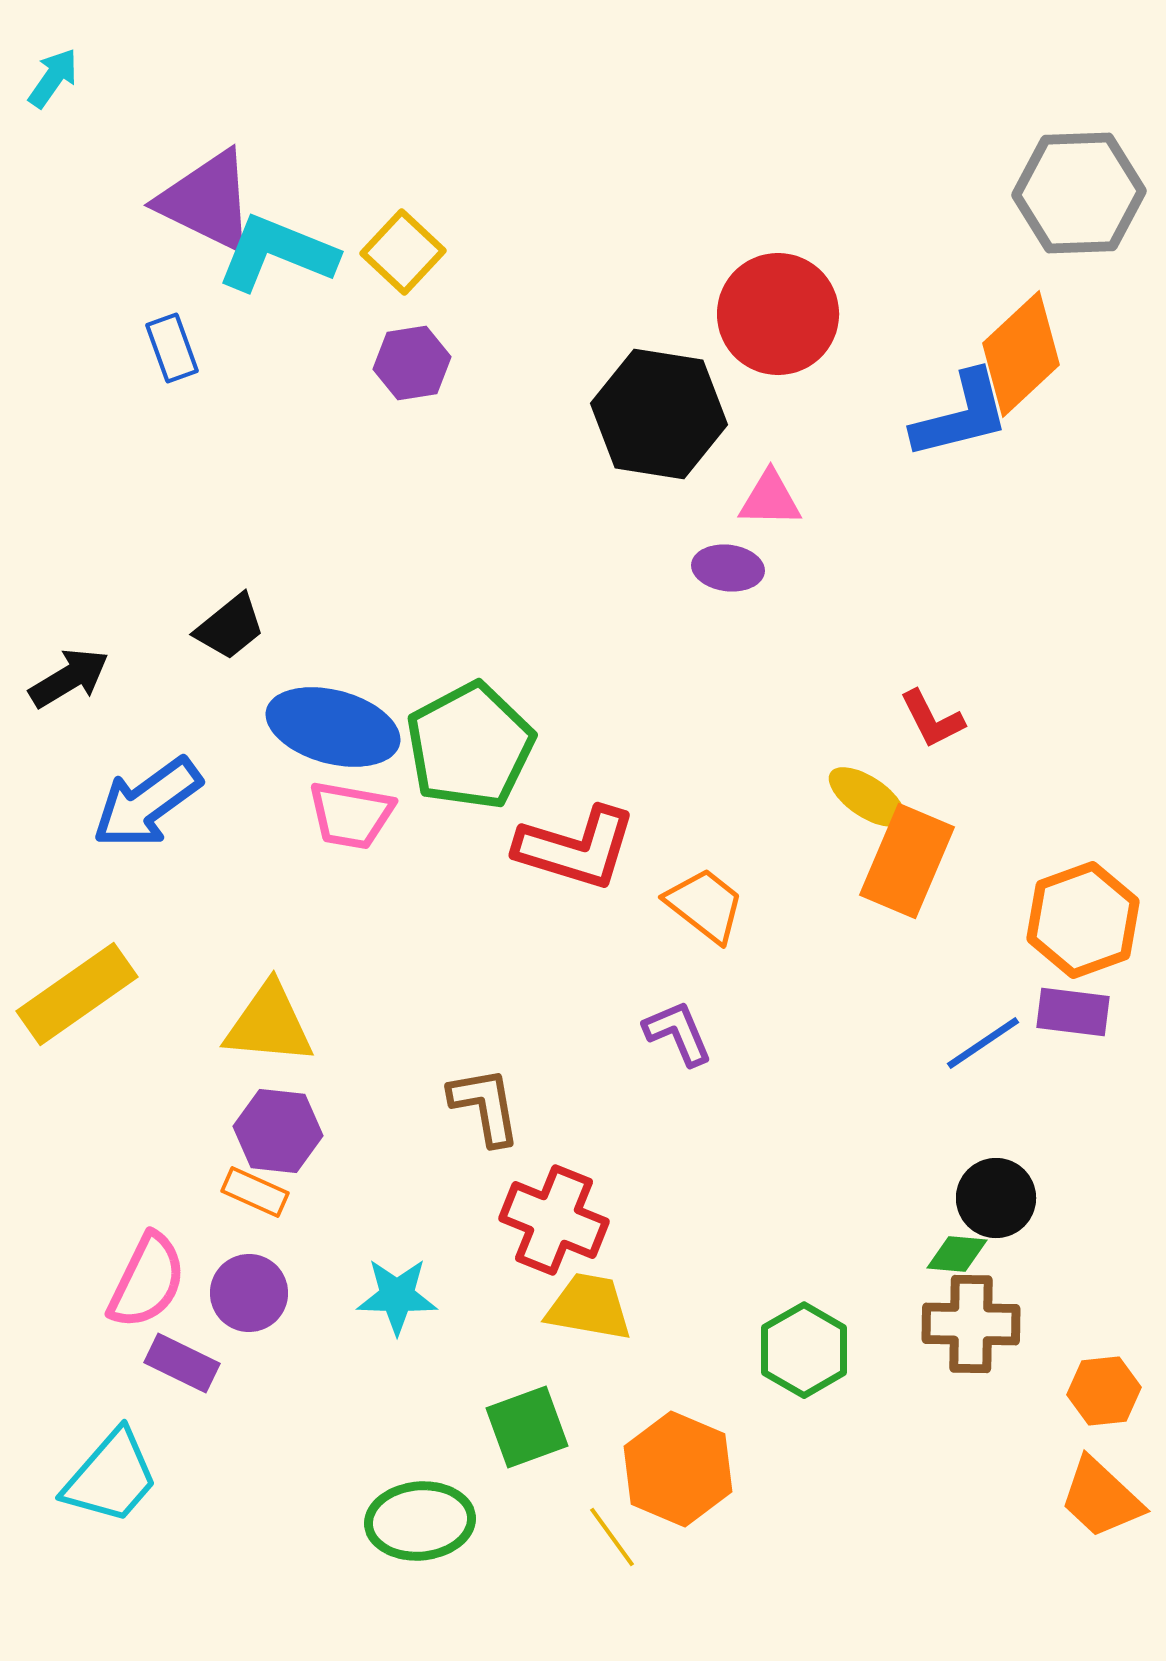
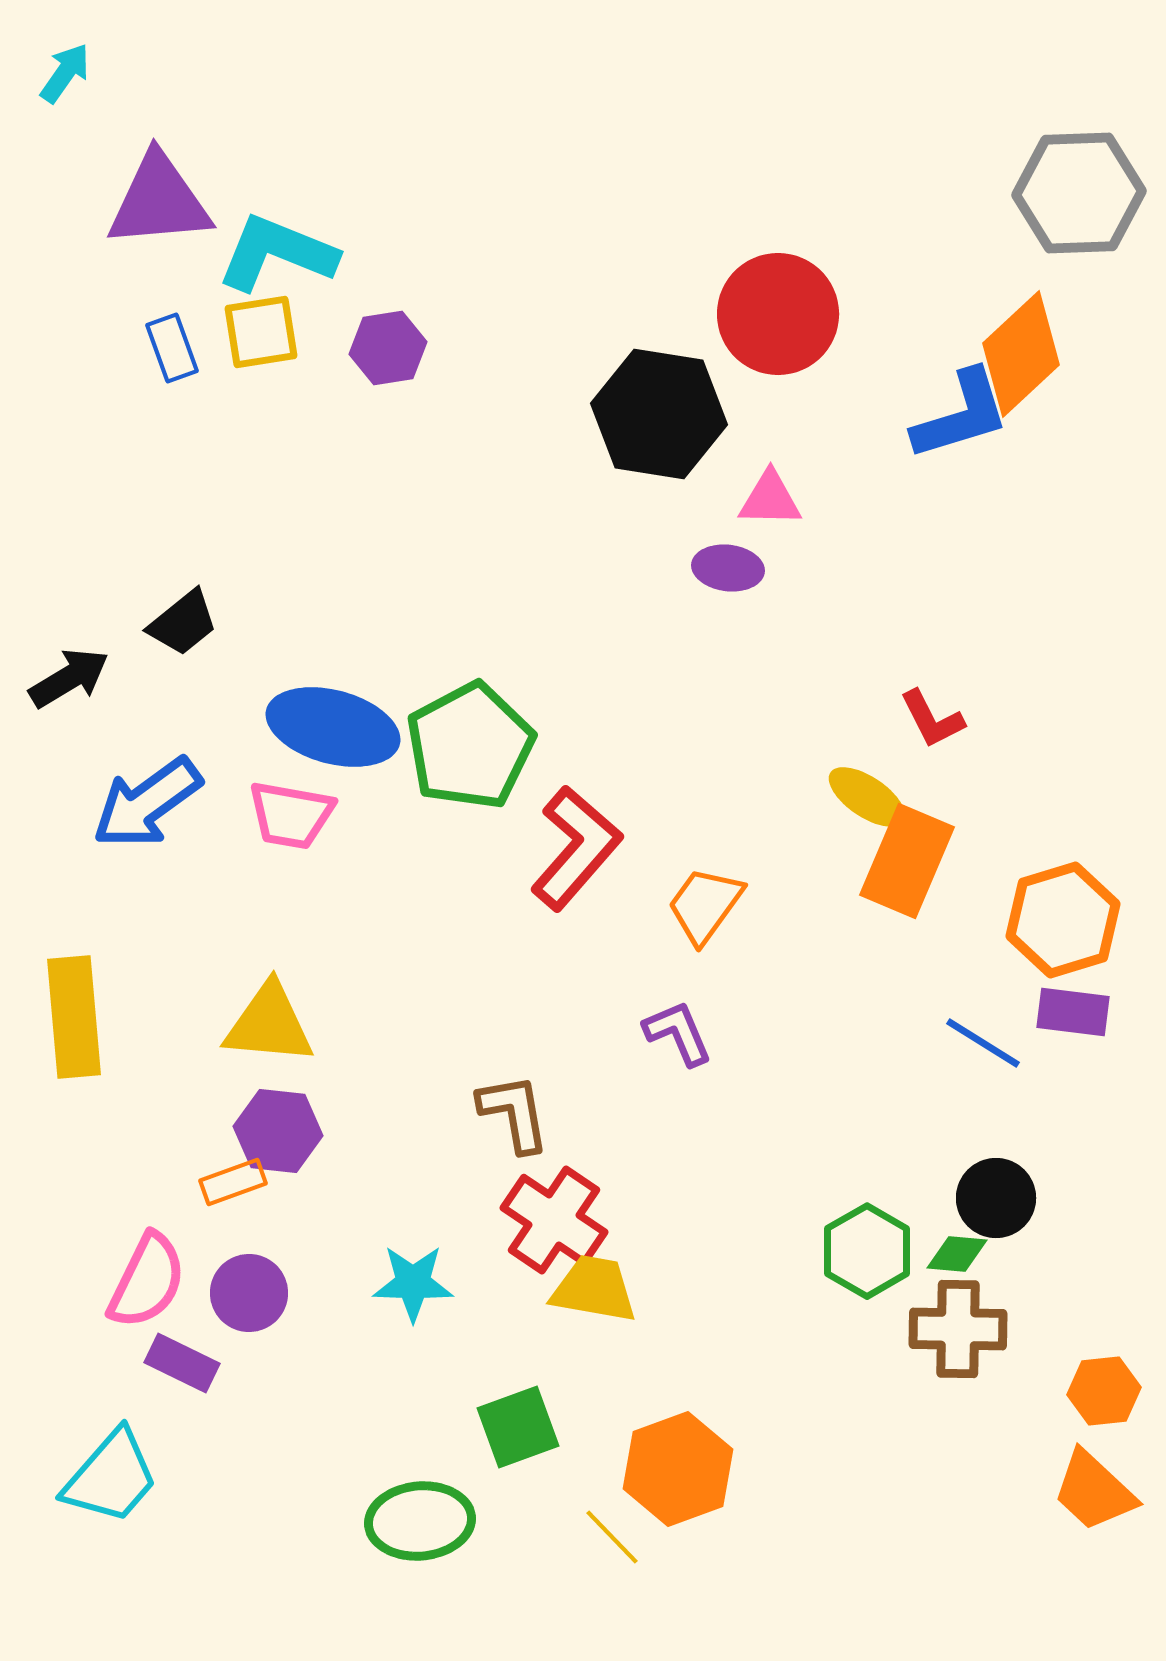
cyan arrow at (53, 78): moved 12 px right, 5 px up
purple triangle at (207, 201): moved 48 px left; rotated 31 degrees counterclockwise
yellow square at (403, 252): moved 142 px left, 80 px down; rotated 38 degrees clockwise
purple hexagon at (412, 363): moved 24 px left, 15 px up
blue L-shape at (961, 415): rotated 3 degrees counterclockwise
black trapezoid at (230, 627): moved 47 px left, 4 px up
pink trapezoid at (351, 815): moved 60 px left
red L-shape at (576, 848): rotated 66 degrees counterclockwise
orange trapezoid at (705, 905): rotated 92 degrees counterclockwise
orange hexagon at (1083, 920): moved 20 px left; rotated 3 degrees clockwise
yellow rectangle at (77, 994): moved 3 px left, 23 px down; rotated 60 degrees counterclockwise
blue line at (983, 1043): rotated 66 degrees clockwise
brown L-shape at (485, 1106): moved 29 px right, 7 px down
orange rectangle at (255, 1192): moved 22 px left, 10 px up; rotated 44 degrees counterclockwise
red cross at (554, 1220): rotated 12 degrees clockwise
cyan star at (397, 1296): moved 16 px right, 13 px up
yellow trapezoid at (589, 1307): moved 5 px right, 18 px up
brown cross at (971, 1324): moved 13 px left, 5 px down
green hexagon at (804, 1350): moved 63 px right, 99 px up
green square at (527, 1427): moved 9 px left
orange hexagon at (678, 1469): rotated 17 degrees clockwise
orange trapezoid at (1101, 1498): moved 7 px left, 7 px up
yellow line at (612, 1537): rotated 8 degrees counterclockwise
